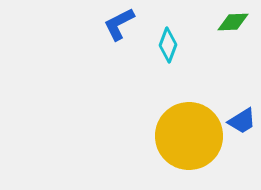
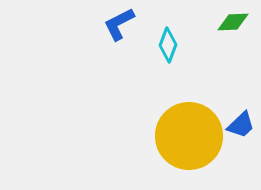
blue trapezoid: moved 1 px left, 4 px down; rotated 12 degrees counterclockwise
